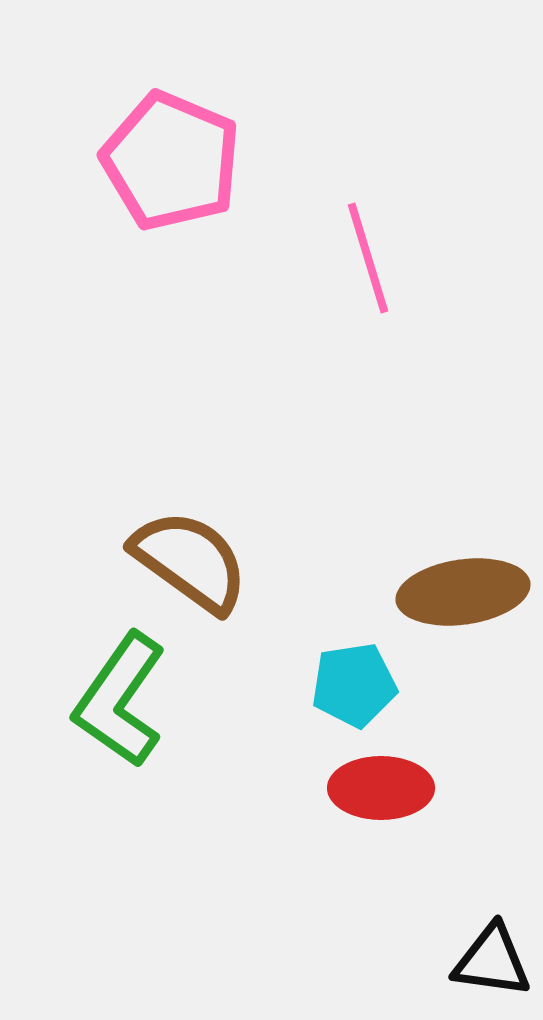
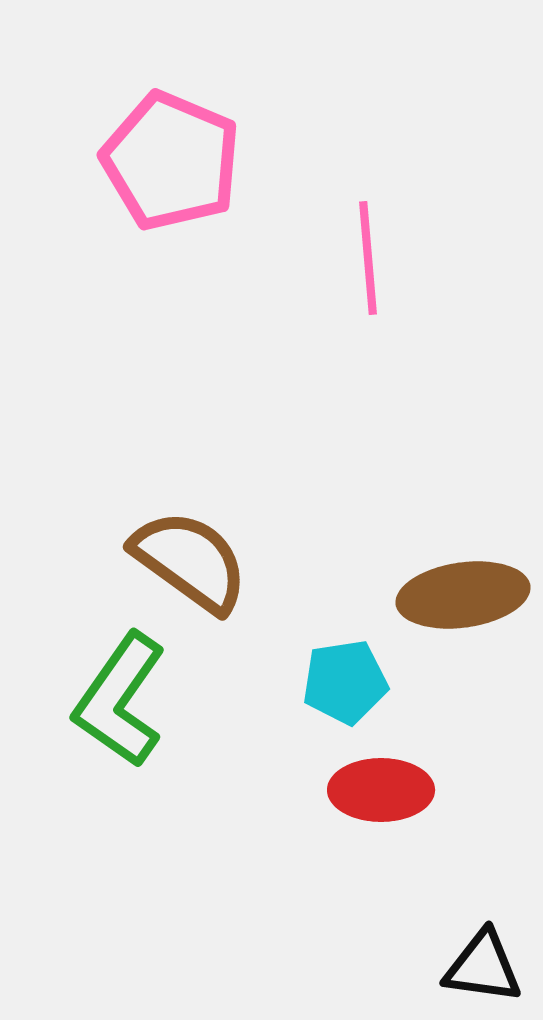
pink line: rotated 12 degrees clockwise
brown ellipse: moved 3 px down
cyan pentagon: moved 9 px left, 3 px up
red ellipse: moved 2 px down
black triangle: moved 9 px left, 6 px down
